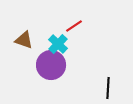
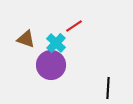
brown triangle: moved 2 px right, 1 px up
cyan cross: moved 2 px left, 1 px up
